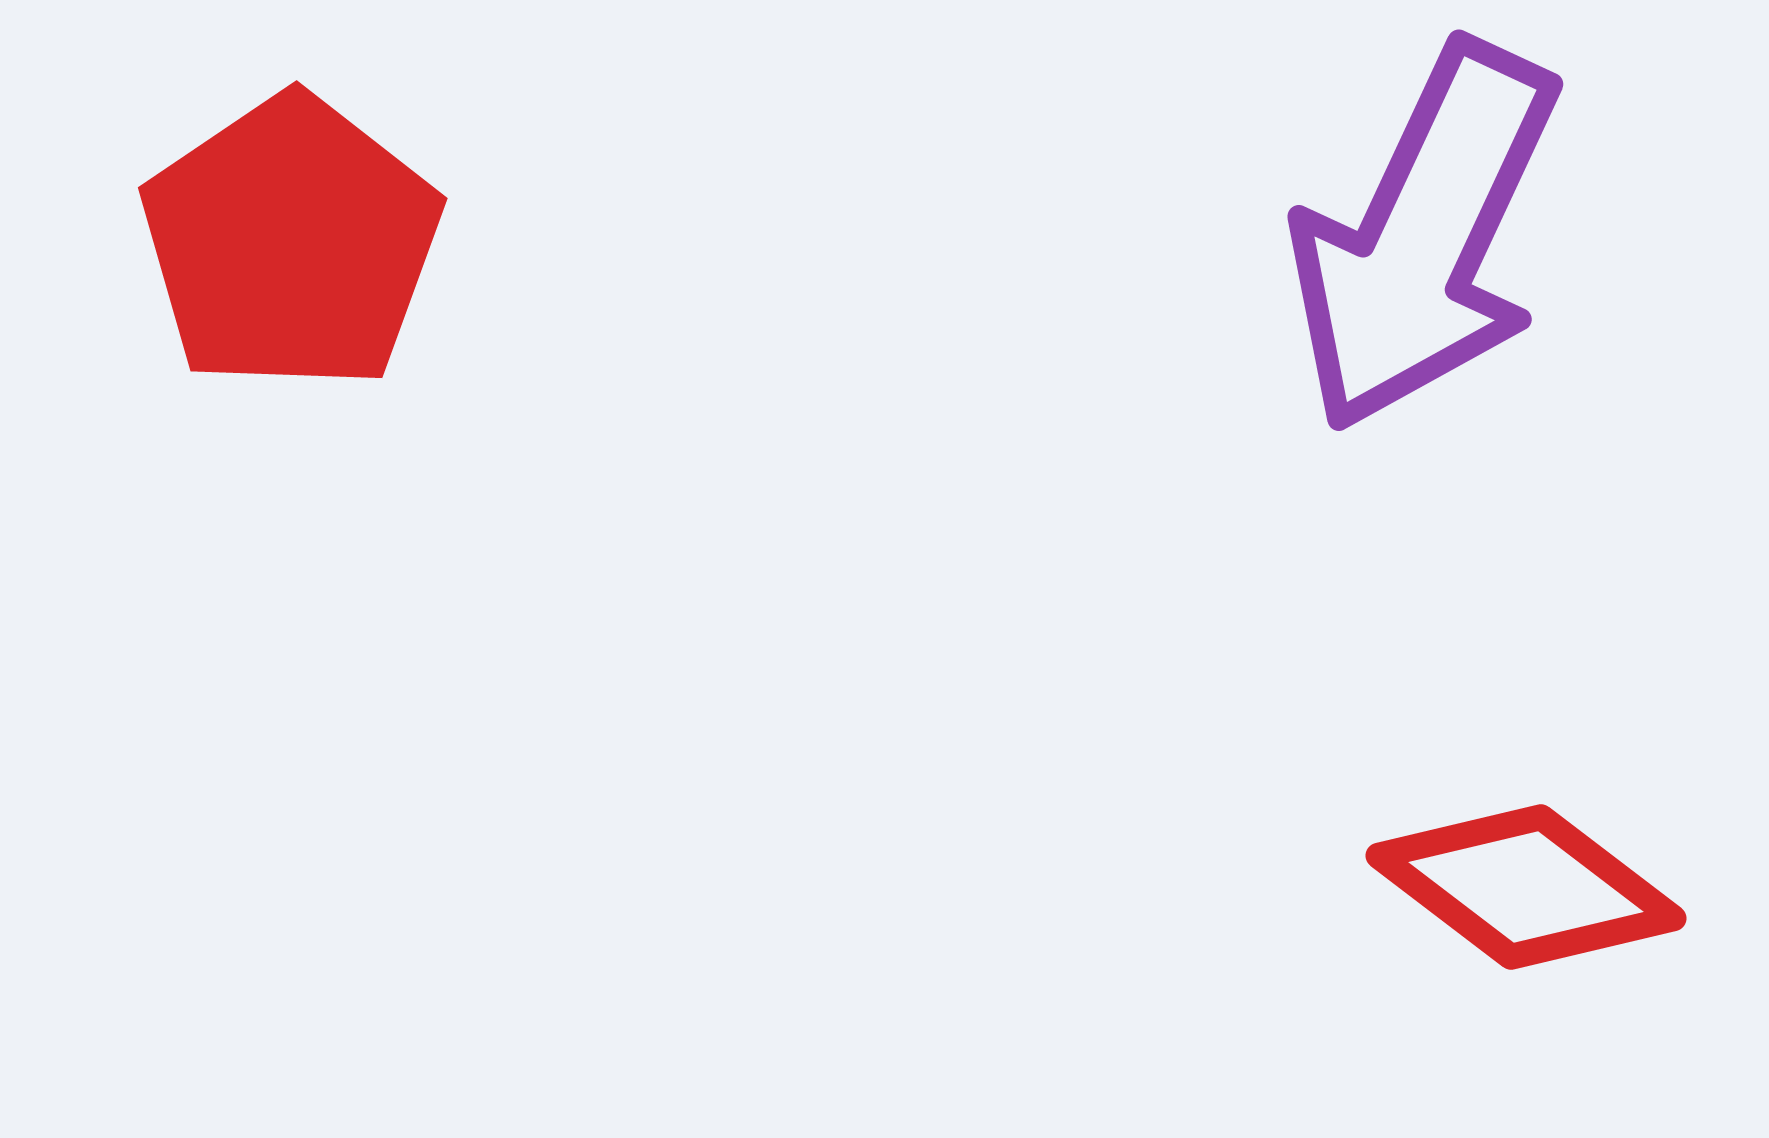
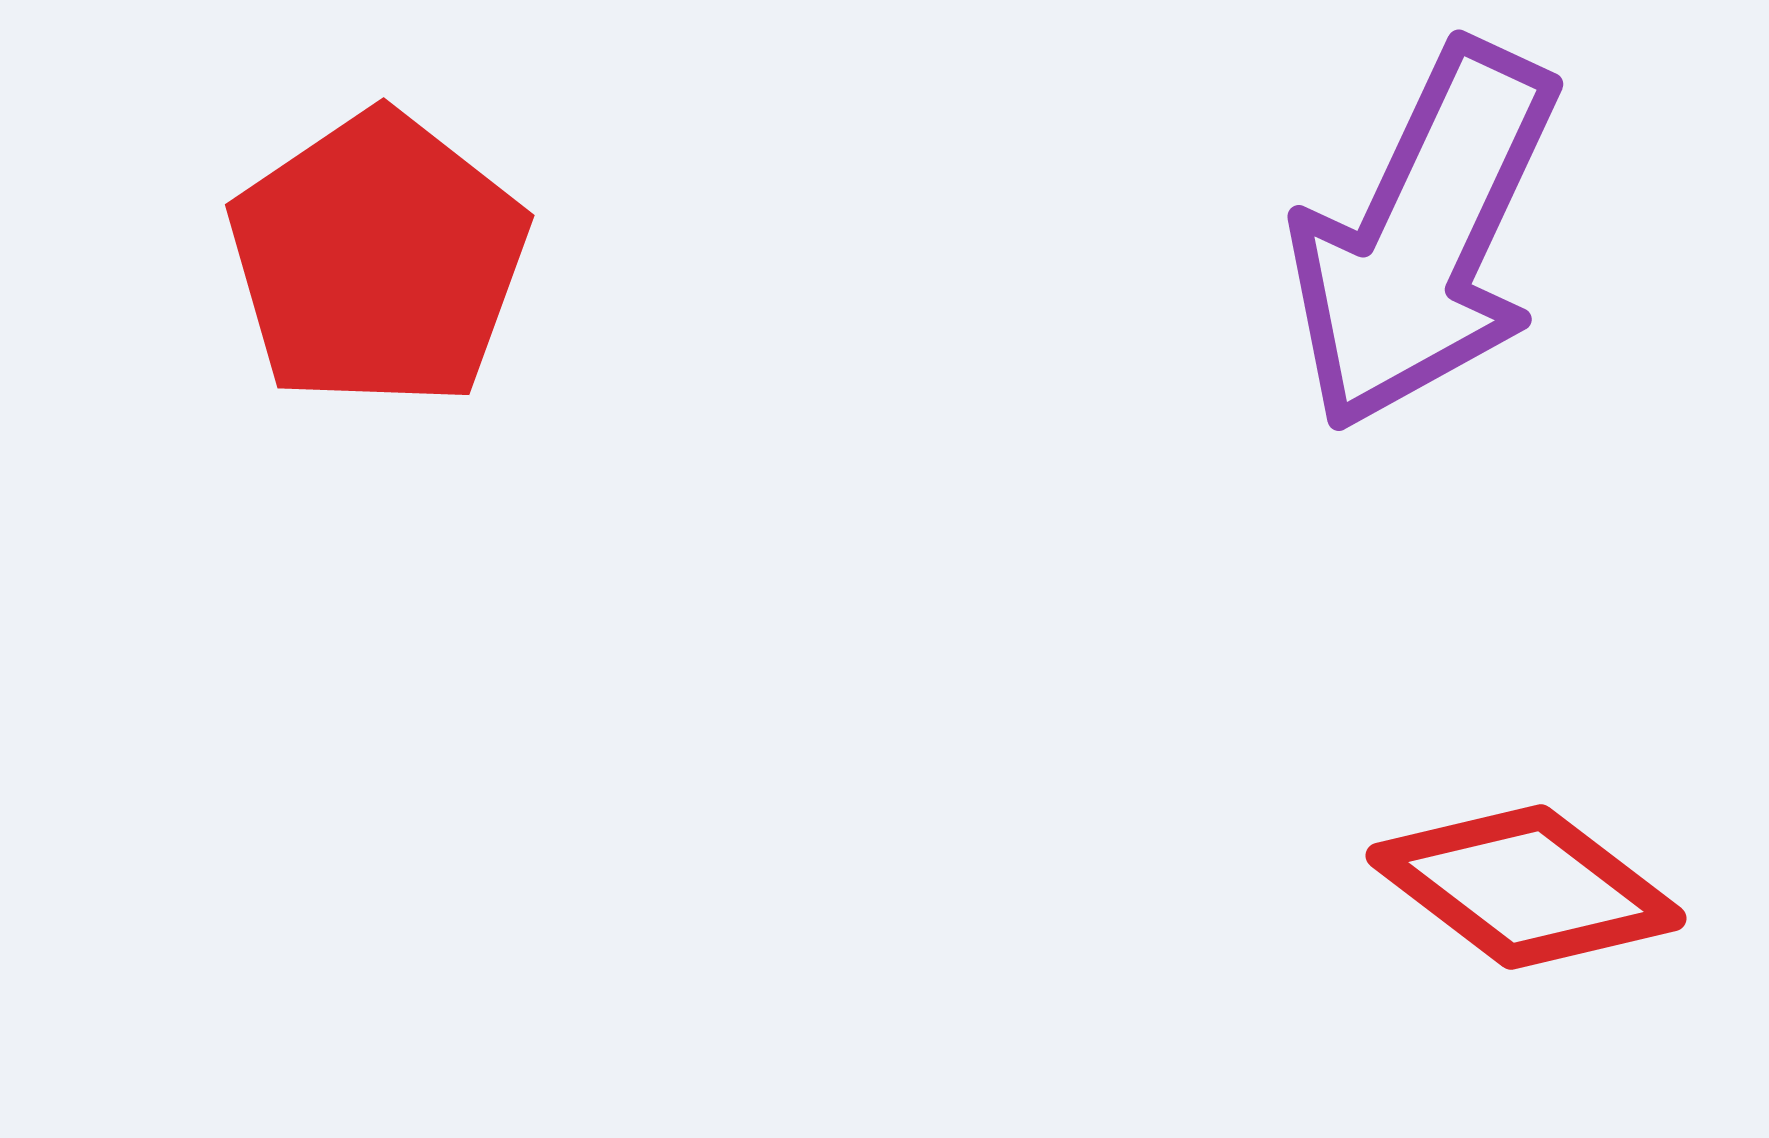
red pentagon: moved 87 px right, 17 px down
